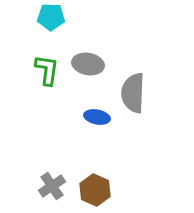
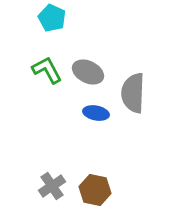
cyan pentagon: moved 1 px right, 1 px down; rotated 24 degrees clockwise
gray ellipse: moved 8 px down; rotated 16 degrees clockwise
green L-shape: rotated 36 degrees counterclockwise
blue ellipse: moved 1 px left, 4 px up
brown hexagon: rotated 12 degrees counterclockwise
